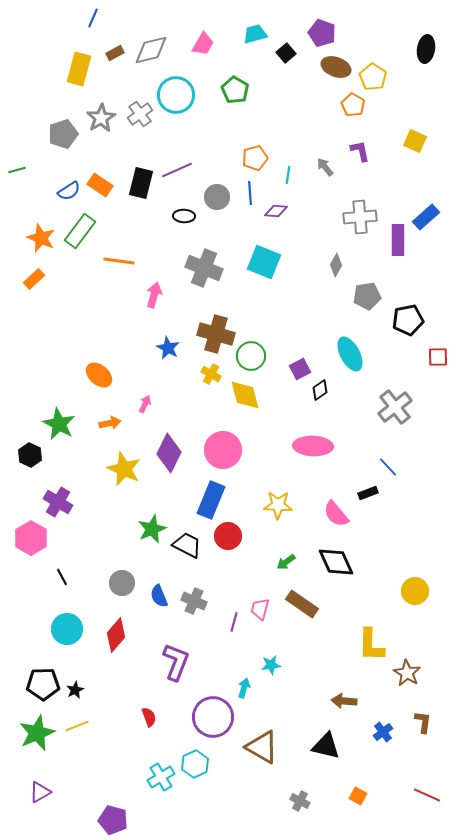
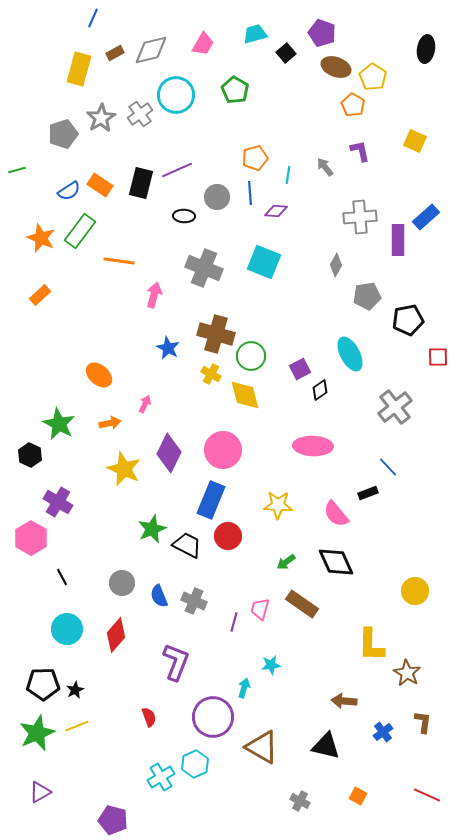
orange rectangle at (34, 279): moved 6 px right, 16 px down
